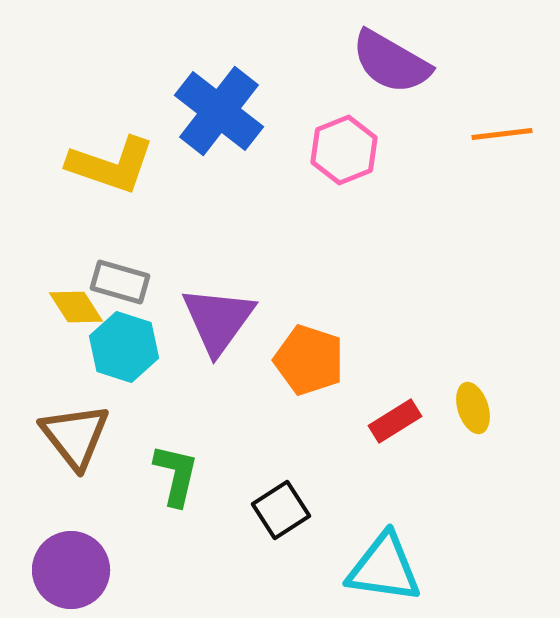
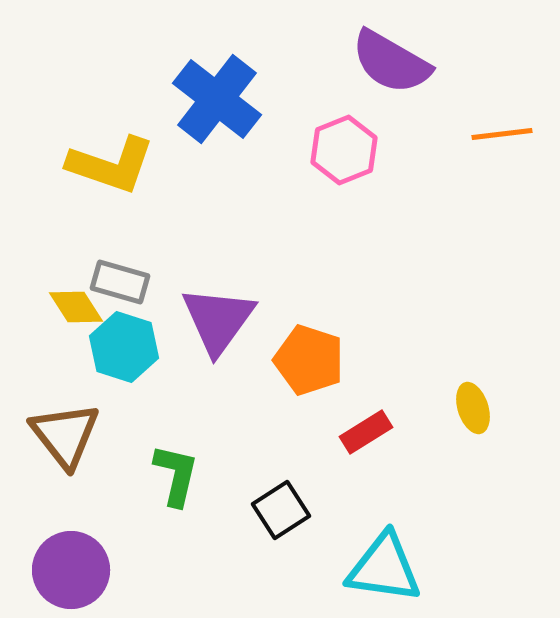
blue cross: moved 2 px left, 12 px up
red rectangle: moved 29 px left, 11 px down
brown triangle: moved 10 px left, 1 px up
